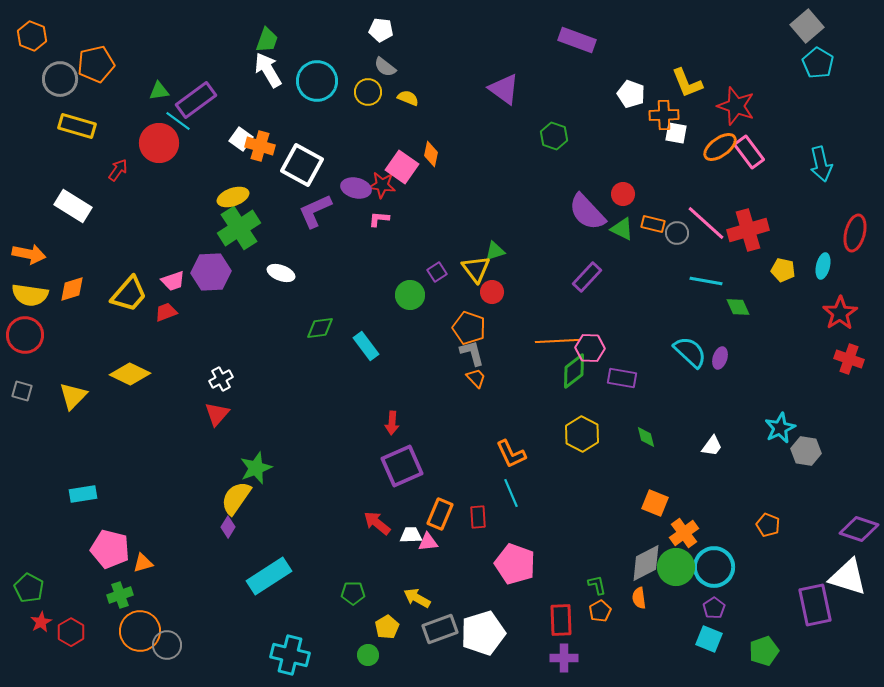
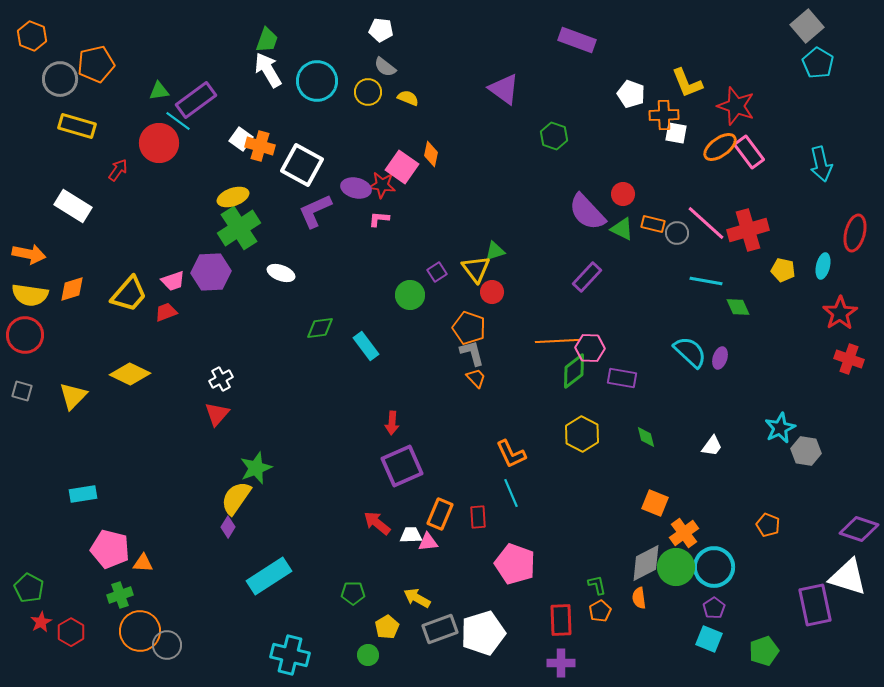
orange triangle at (143, 563): rotated 20 degrees clockwise
purple cross at (564, 658): moved 3 px left, 5 px down
